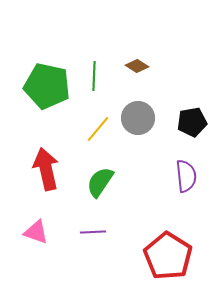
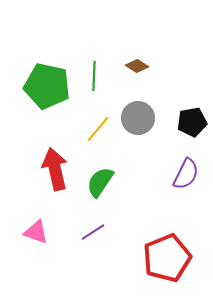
red arrow: moved 9 px right
purple semicircle: moved 2 px up; rotated 32 degrees clockwise
purple line: rotated 30 degrees counterclockwise
red pentagon: moved 1 px left, 2 px down; rotated 18 degrees clockwise
